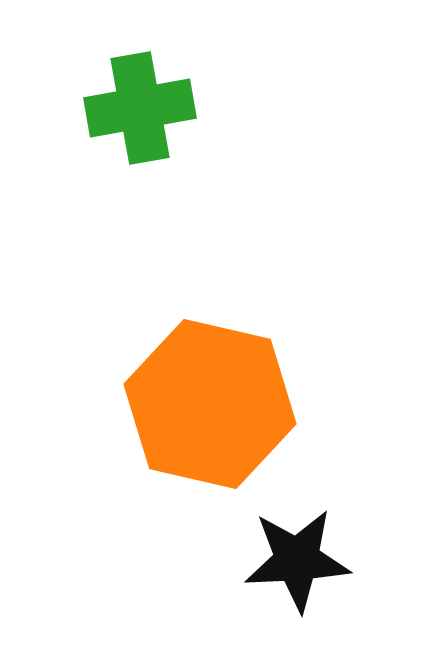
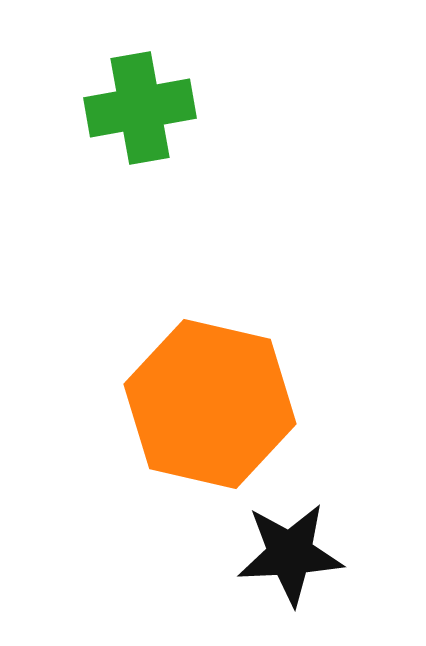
black star: moved 7 px left, 6 px up
